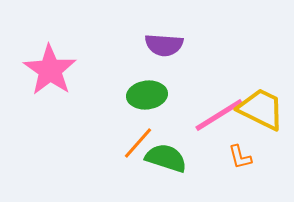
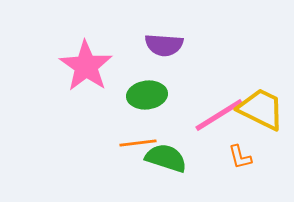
pink star: moved 36 px right, 4 px up
orange line: rotated 42 degrees clockwise
